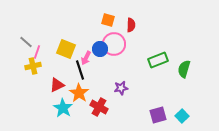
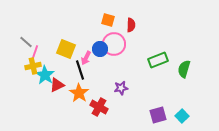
pink line: moved 2 px left
cyan star: moved 18 px left, 33 px up
